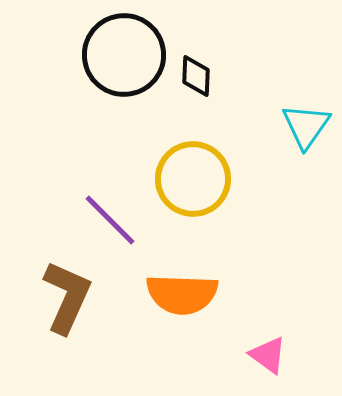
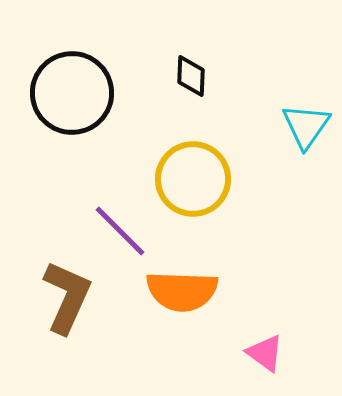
black circle: moved 52 px left, 38 px down
black diamond: moved 5 px left
purple line: moved 10 px right, 11 px down
orange semicircle: moved 3 px up
pink triangle: moved 3 px left, 2 px up
